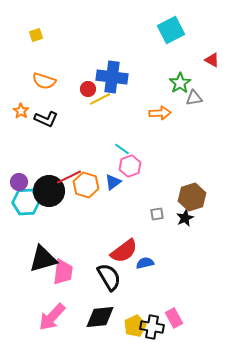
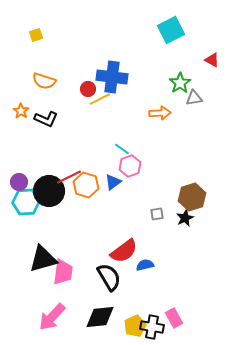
blue semicircle: moved 2 px down
